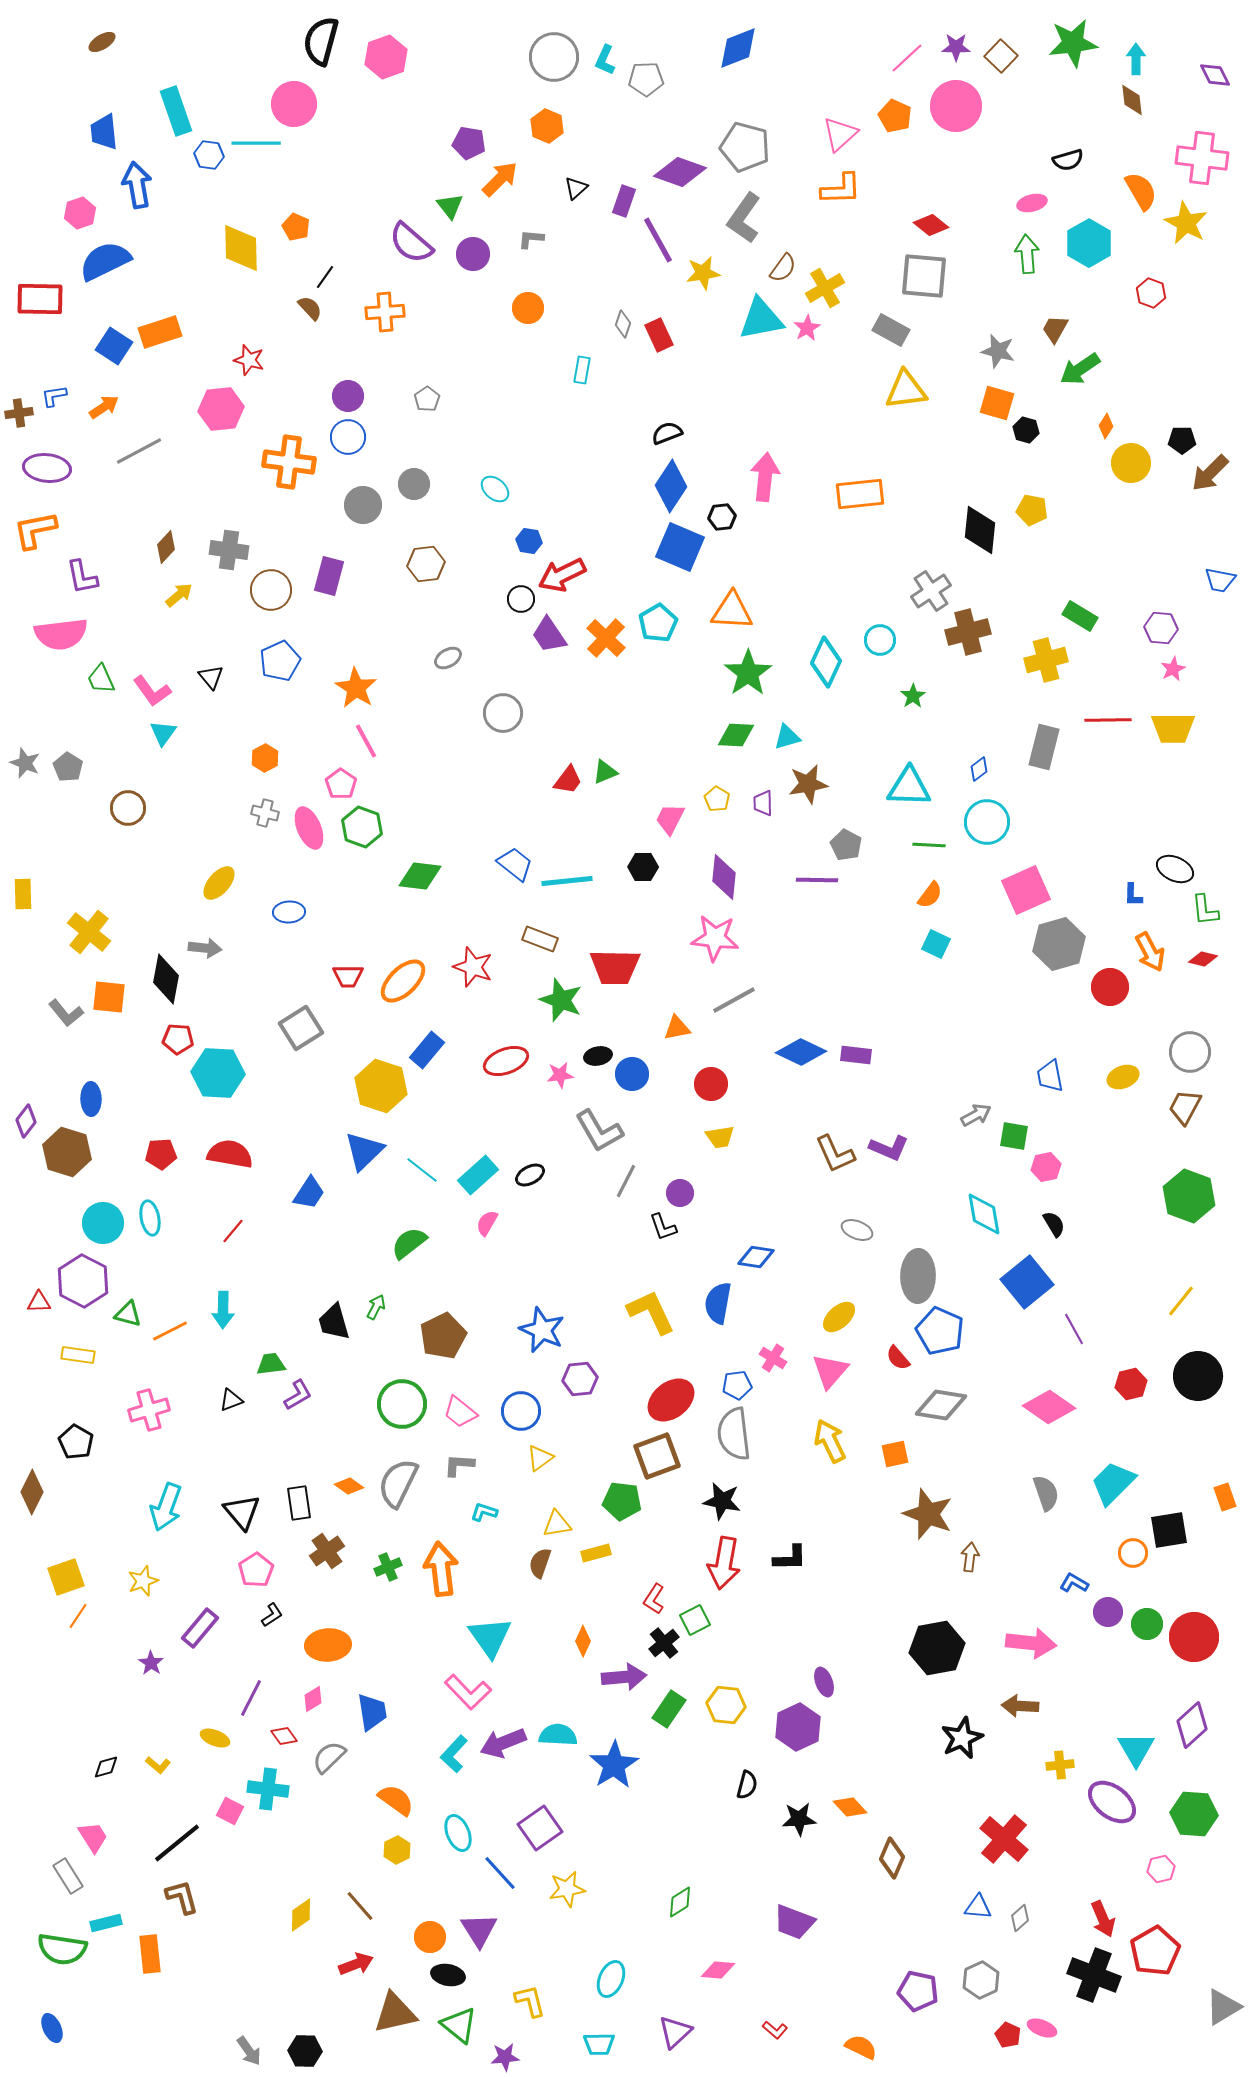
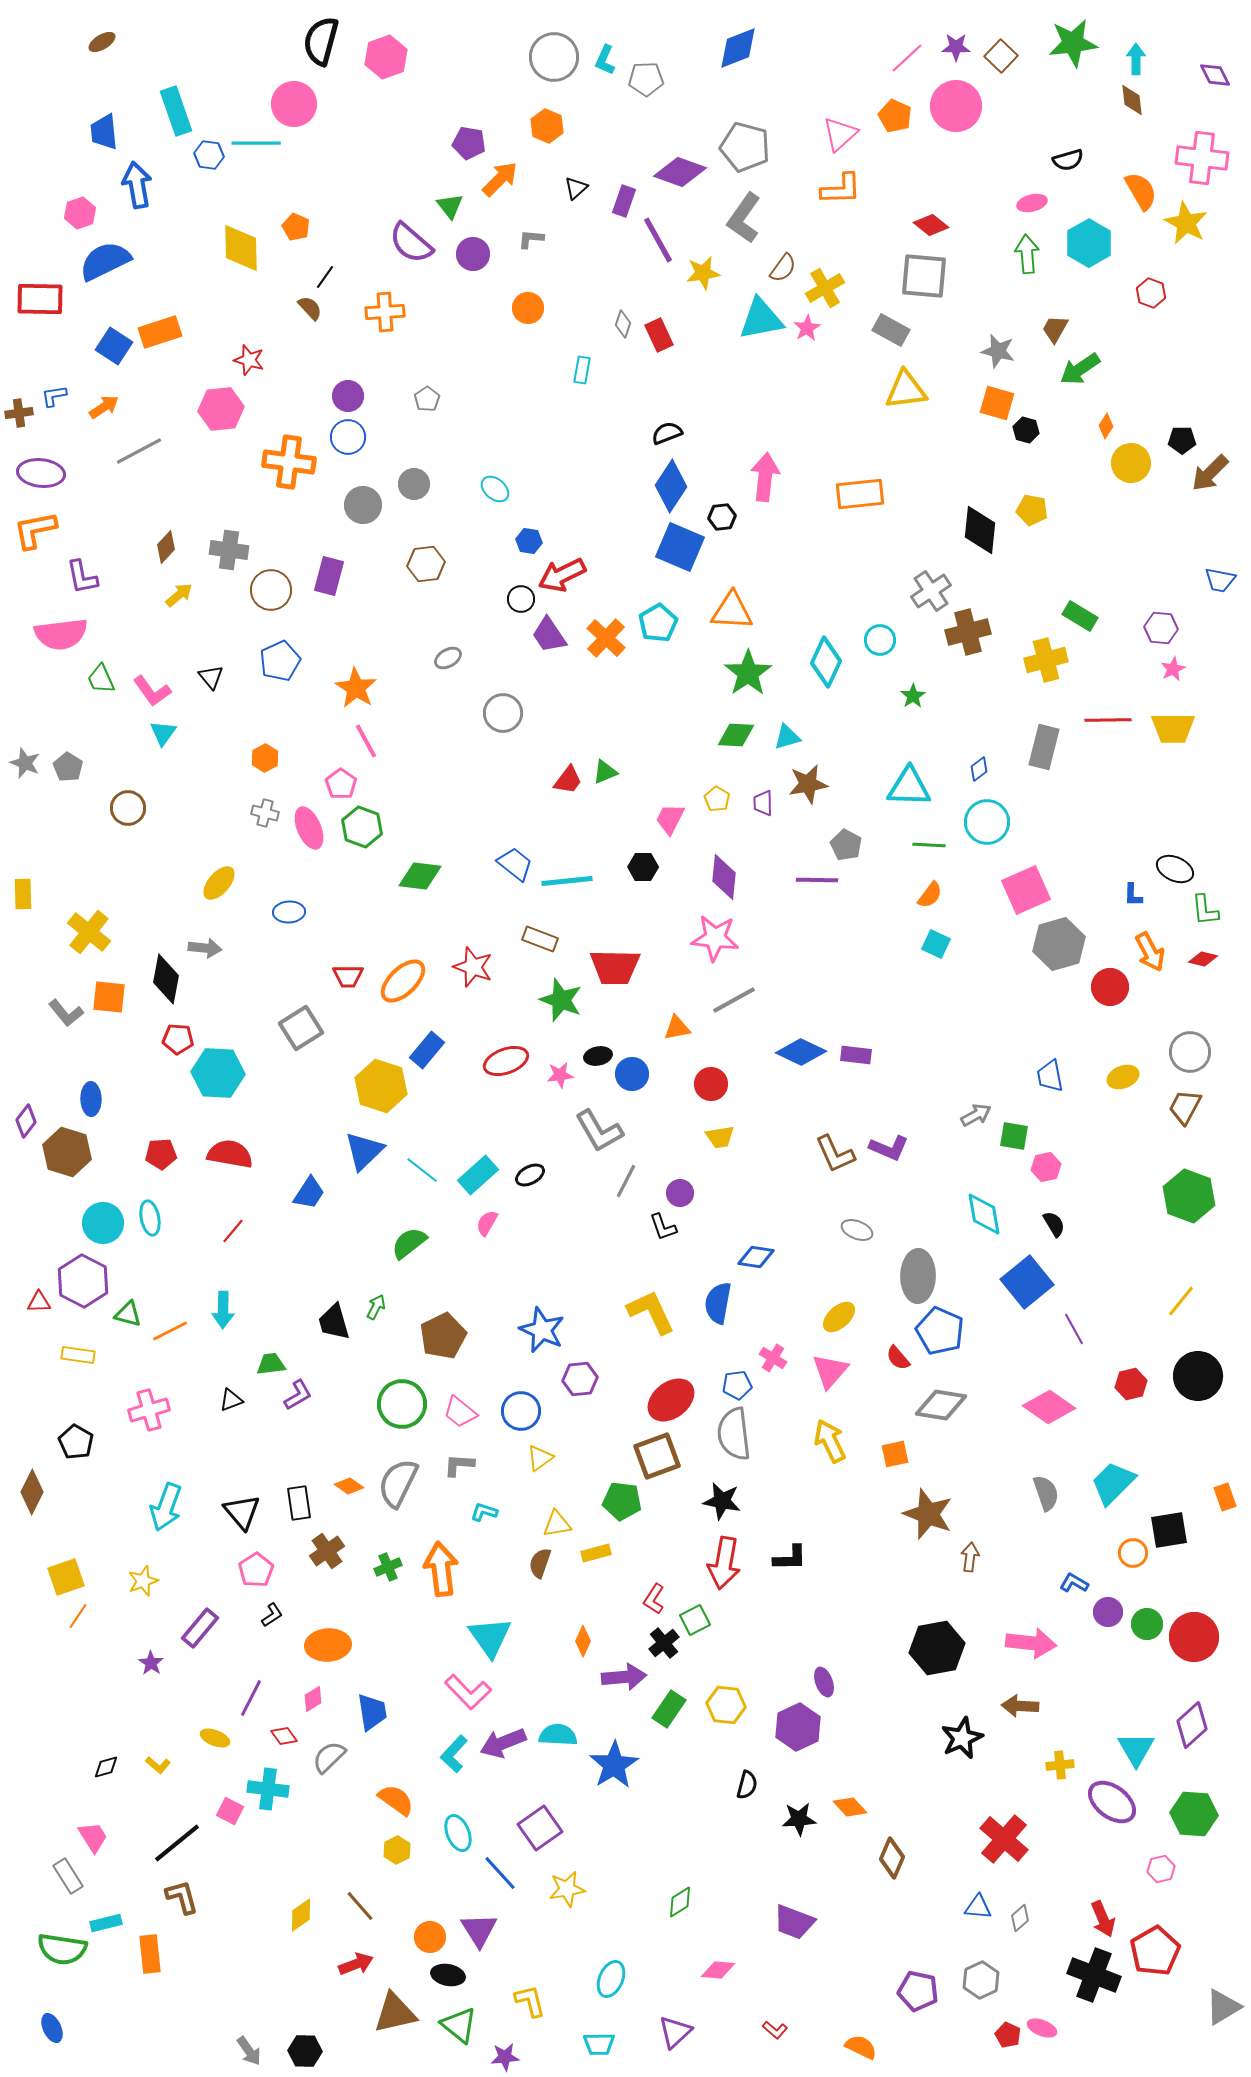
purple ellipse at (47, 468): moved 6 px left, 5 px down
